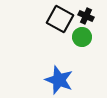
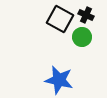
black cross: moved 1 px up
blue star: rotated 8 degrees counterclockwise
